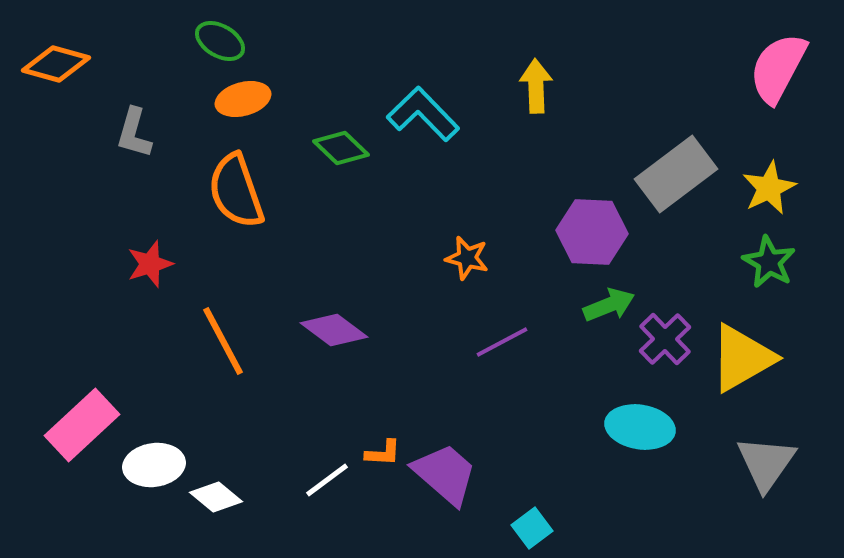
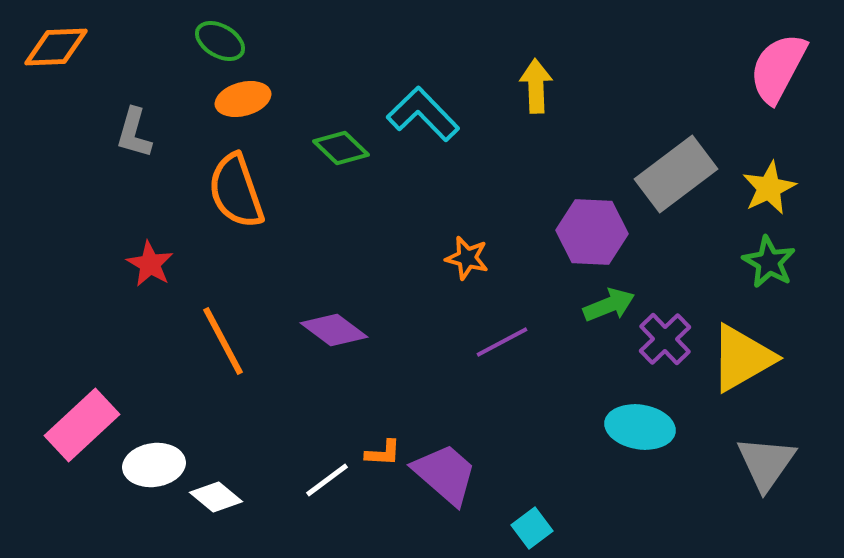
orange diamond: moved 17 px up; rotated 18 degrees counterclockwise
red star: rotated 24 degrees counterclockwise
